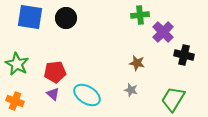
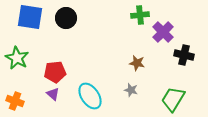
green star: moved 6 px up
cyan ellipse: moved 3 px right, 1 px down; rotated 24 degrees clockwise
